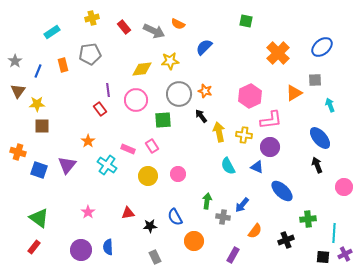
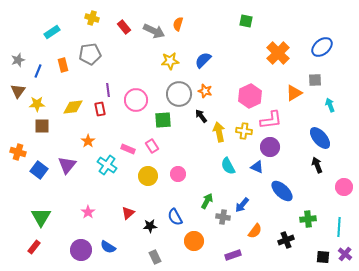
yellow cross at (92, 18): rotated 32 degrees clockwise
orange semicircle at (178, 24): rotated 80 degrees clockwise
blue semicircle at (204, 47): moved 1 px left, 13 px down
gray star at (15, 61): moved 3 px right, 1 px up; rotated 16 degrees clockwise
yellow diamond at (142, 69): moved 69 px left, 38 px down
red rectangle at (100, 109): rotated 24 degrees clockwise
yellow cross at (244, 135): moved 4 px up
blue square at (39, 170): rotated 18 degrees clockwise
green arrow at (207, 201): rotated 21 degrees clockwise
red triangle at (128, 213): rotated 32 degrees counterclockwise
green triangle at (39, 218): moved 2 px right, 1 px up; rotated 25 degrees clockwise
cyan line at (334, 233): moved 5 px right, 6 px up
blue semicircle at (108, 247): rotated 56 degrees counterclockwise
purple cross at (345, 254): rotated 24 degrees counterclockwise
purple rectangle at (233, 255): rotated 42 degrees clockwise
